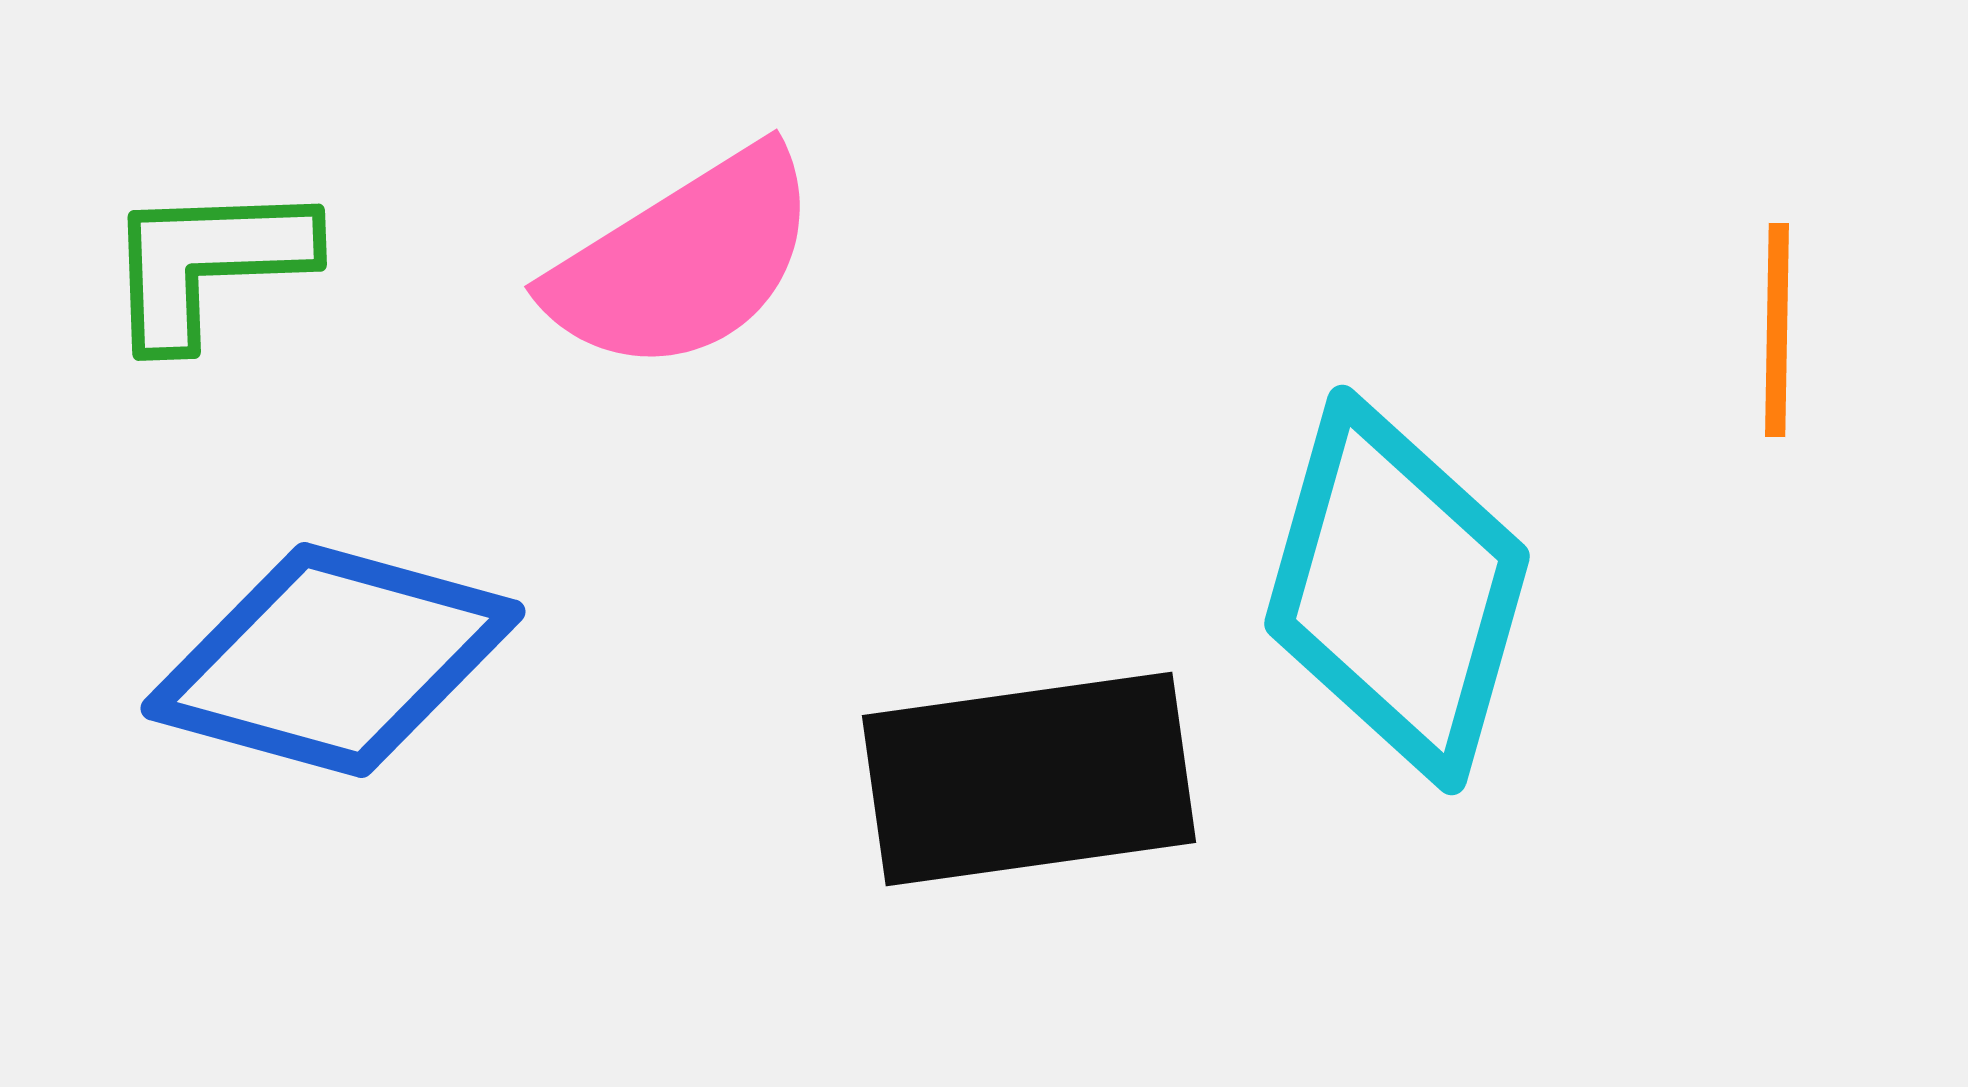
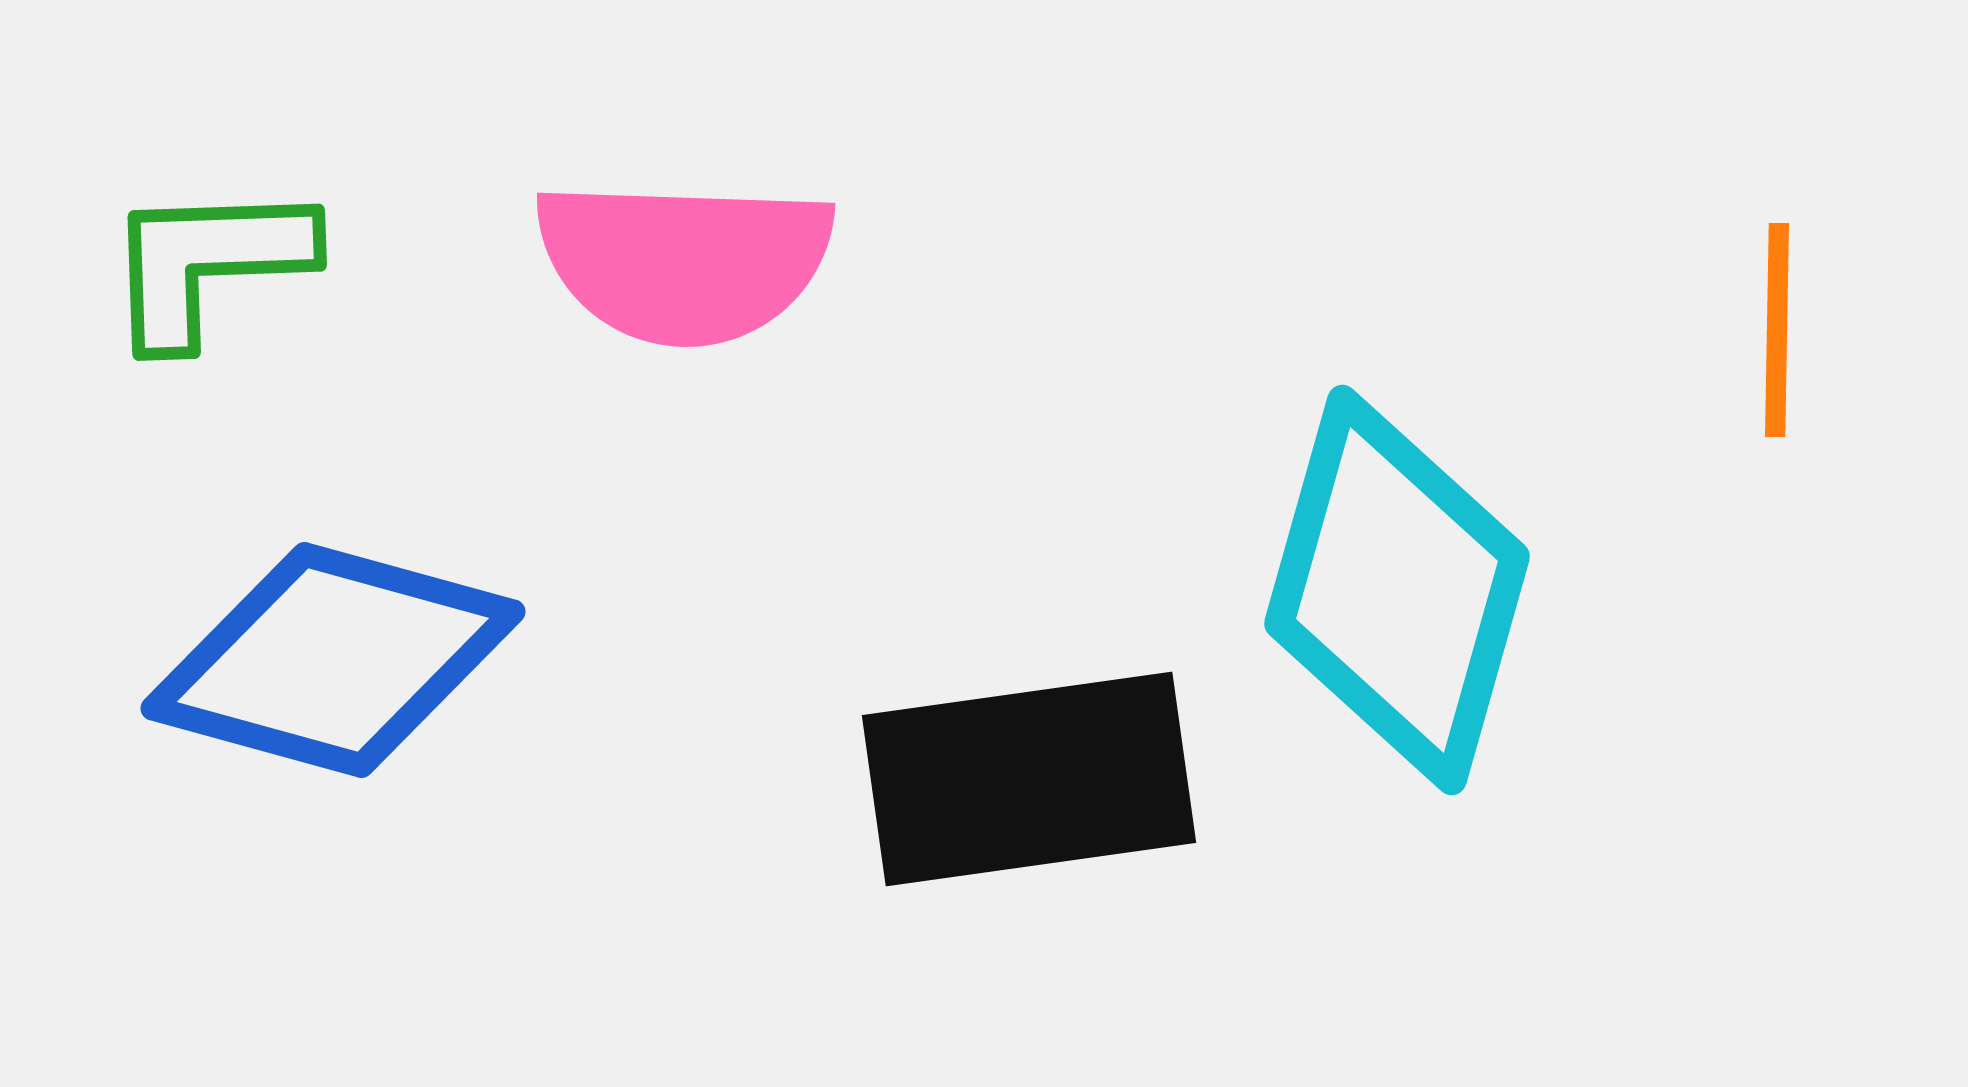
pink semicircle: rotated 34 degrees clockwise
